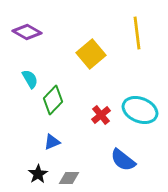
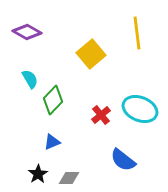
cyan ellipse: moved 1 px up
